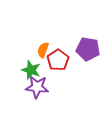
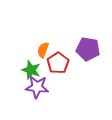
red pentagon: moved 3 px down
